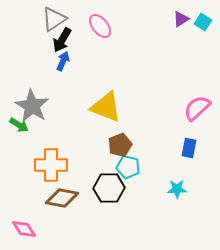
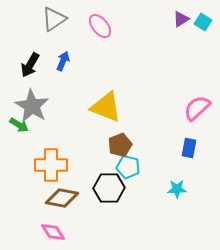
black arrow: moved 32 px left, 25 px down
pink diamond: moved 29 px right, 3 px down
